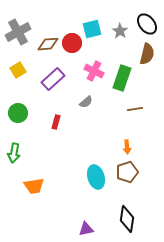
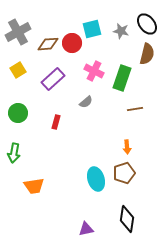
gray star: moved 1 px right; rotated 21 degrees counterclockwise
brown pentagon: moved 3 px left, 1 px down
cyan ellipse: moved 2 px down
